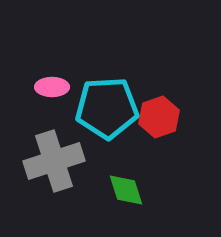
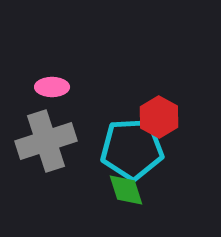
cyan pentagon: moved 25 px right, 41 px down
red hexagon: rotated 12 degrees counterclockwise
gray cross: moved 8 px left, 20 px up
